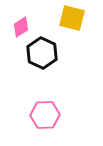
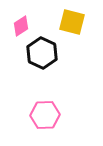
yellow square: moved 4 px down
pink diamond: moved 1 px up
